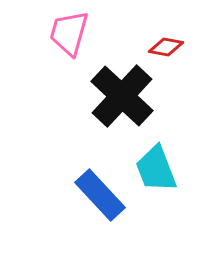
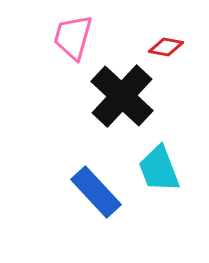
pink trapezoid: moved 4 px right, 4 px down
cyan trapezoid: moved 3 px right
blue rectangle: moved 4 px left, 3 px up
